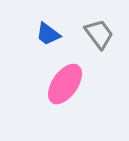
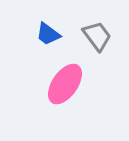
gray trapezoid: moved 2 px left, 2 px down
